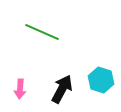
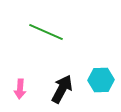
green line: moved 4 px right
cyan hexagon: rotated 20 degrees counterclockwise
